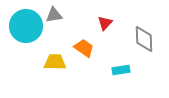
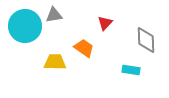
cyan circle: moved 1 px left
gray diamond: moved 2 px right, 1 px down
cyan rectangle: moved 10 px right; rotated 18 degrees clockwise
